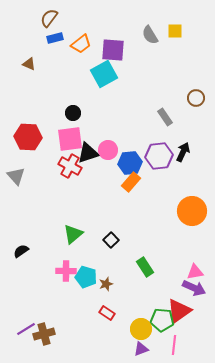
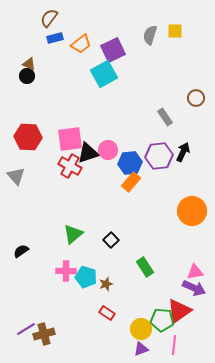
gray semicircle: rotated 48 degrees clockwise
purple square: rotated 30 degrees counterclockwise
black circle: moved 46 px left, 37 px up
